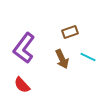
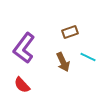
brown arrow: moved 1 px right, 3 px down
